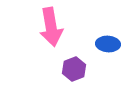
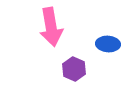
purple hexagon: rotated 15 degrees counterclockwise
